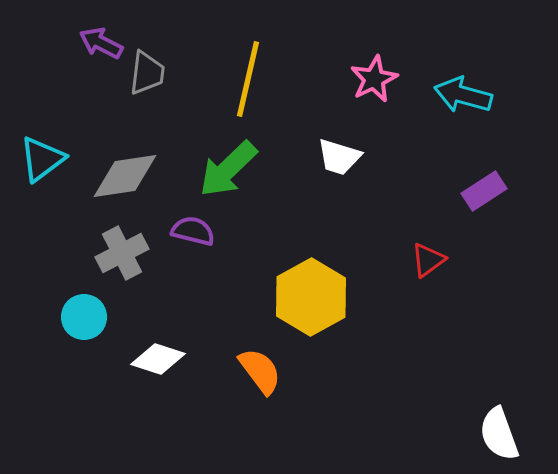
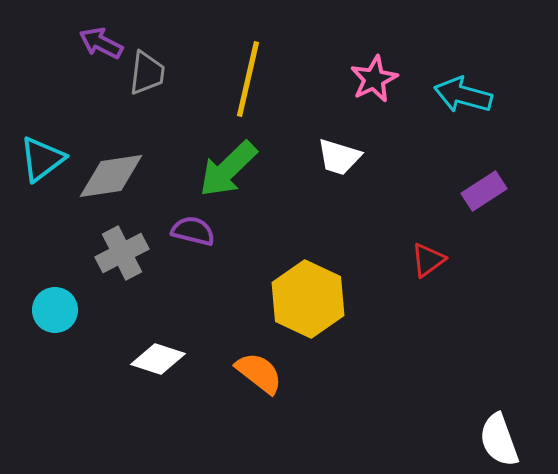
gray diamond: moved 14 px left
yellow hexagon: moved 3 px left, 2 px down; rotated 6 degrees counterclockwise
cyan circle: moved 29 px left, 7 px up
orange semicircle: moved 1 px left, 2 px down; rotated 15 degrees counterclockwise
white semicircle: moved 6 px down
